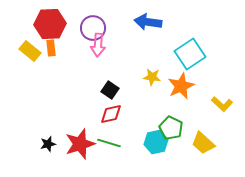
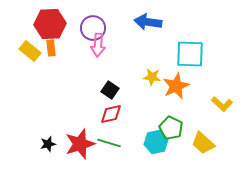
cyan square: rotated 36 degrees clockwise
orange star: moved 5 px left
